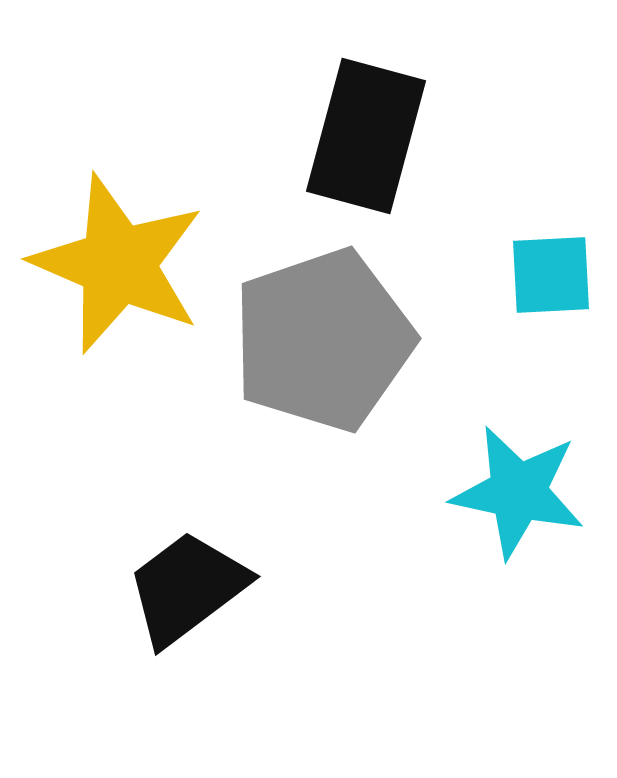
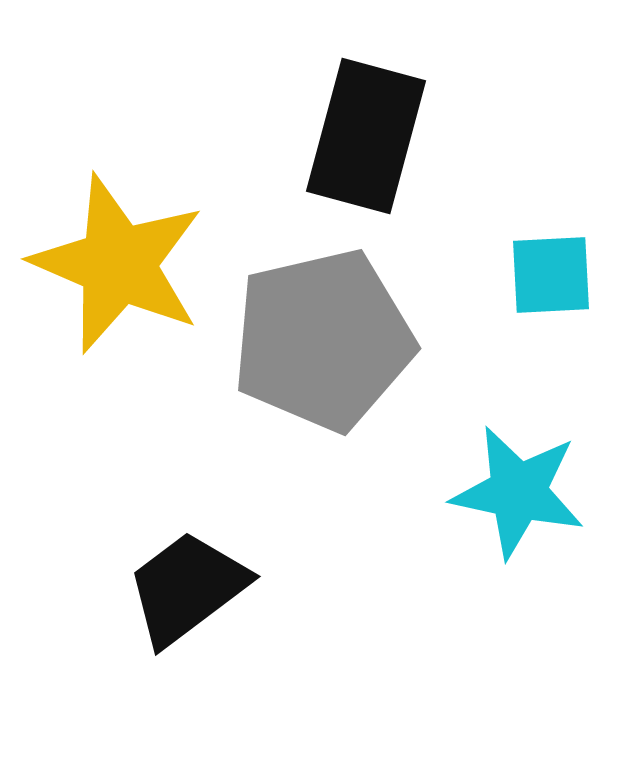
gray pentagon: rotated 6 degrees clockwise
